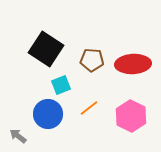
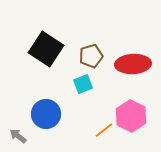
brown pentagon: moved 1 px left, 4 px up; rotated 20 degrees counterclockwise
cyan square: moved 22 px right, 1 px up
orange line: moved 15 px right, 22 px down
blue circle: moved 2 px left
